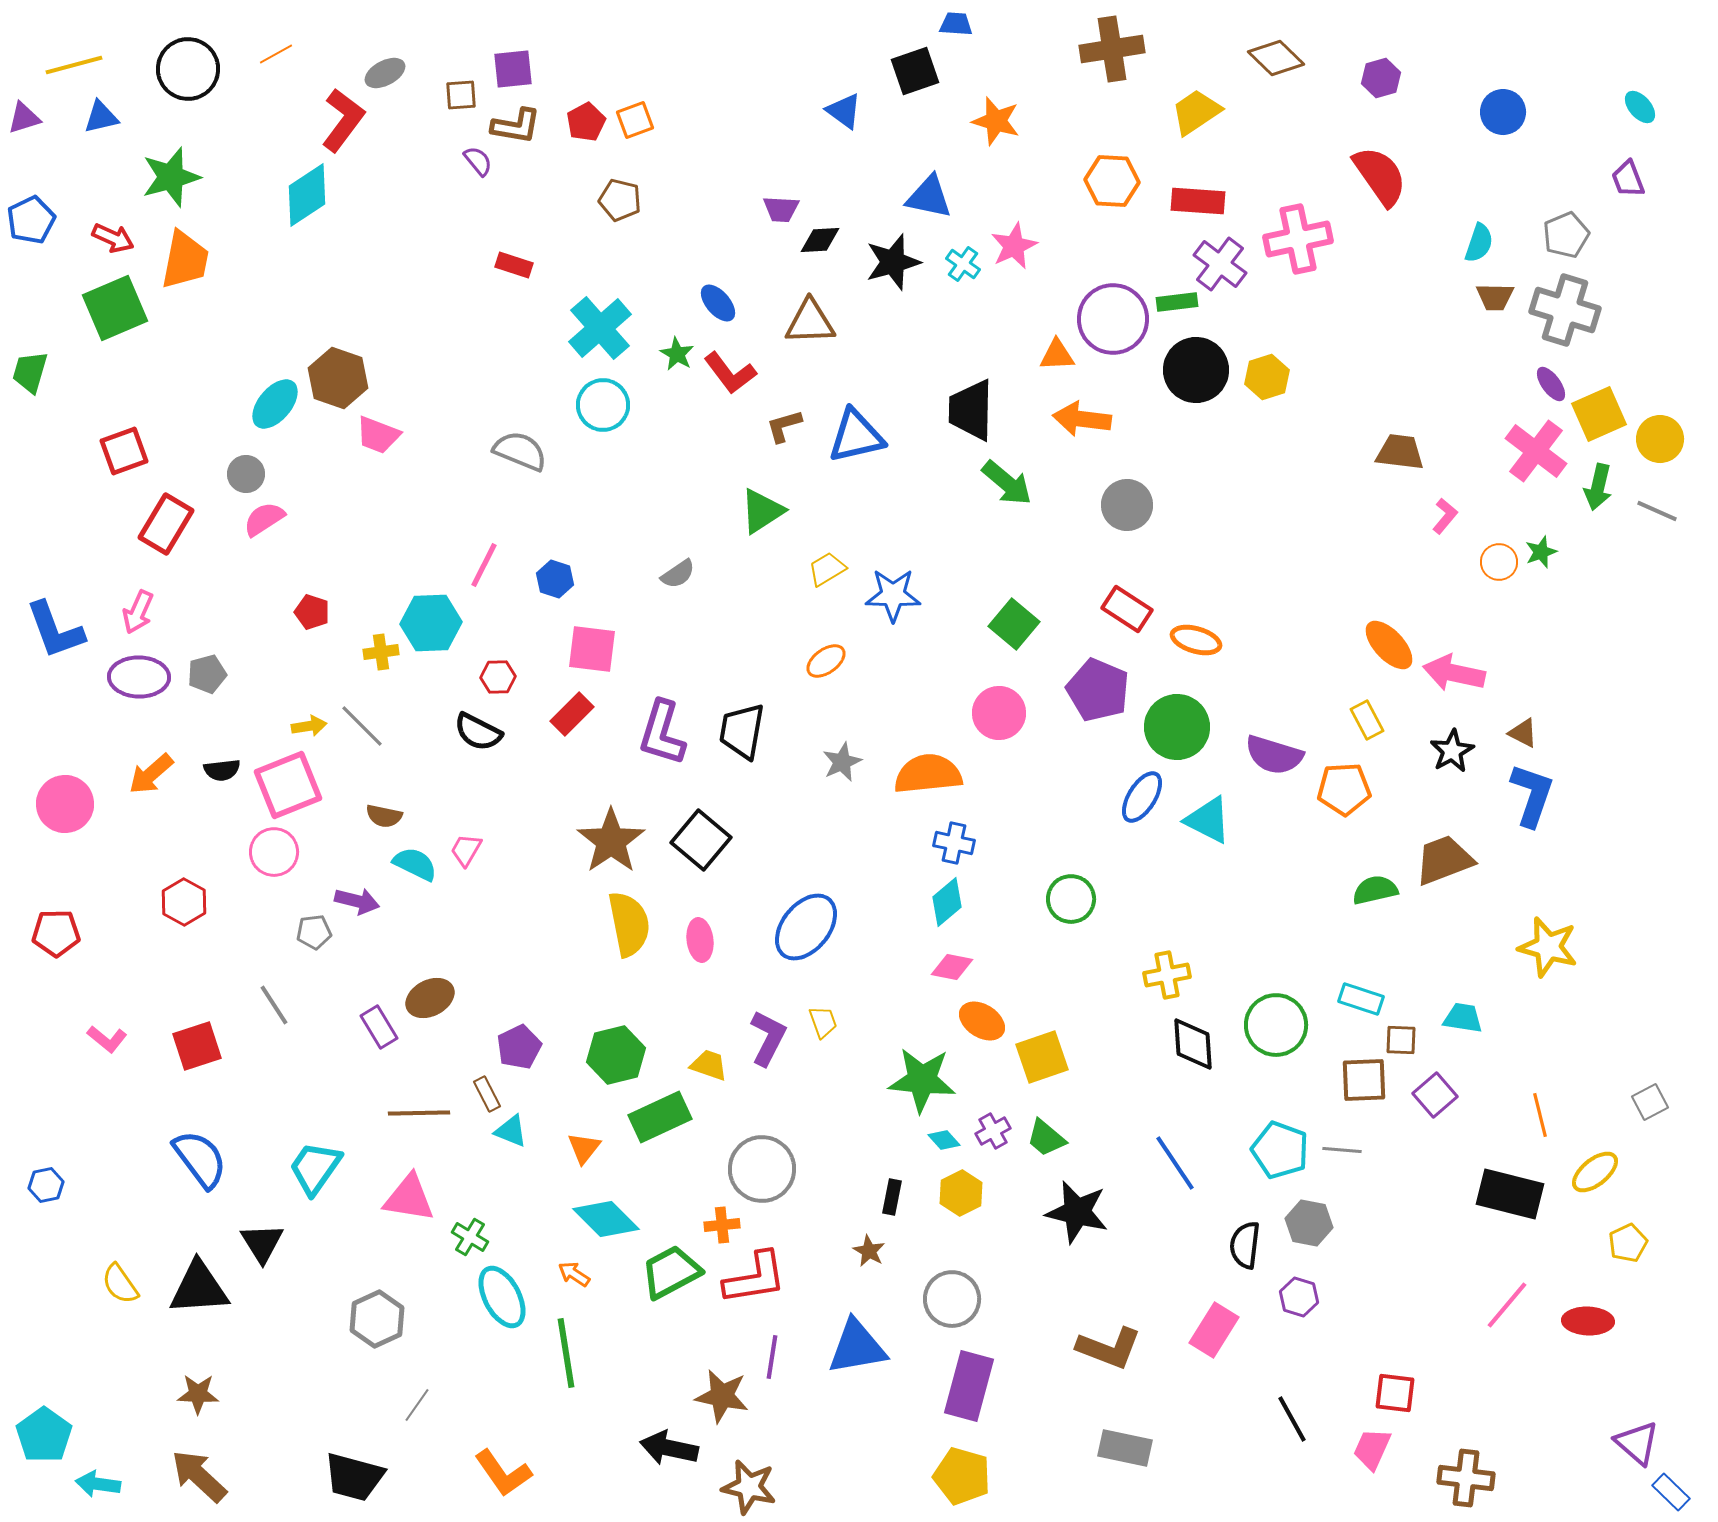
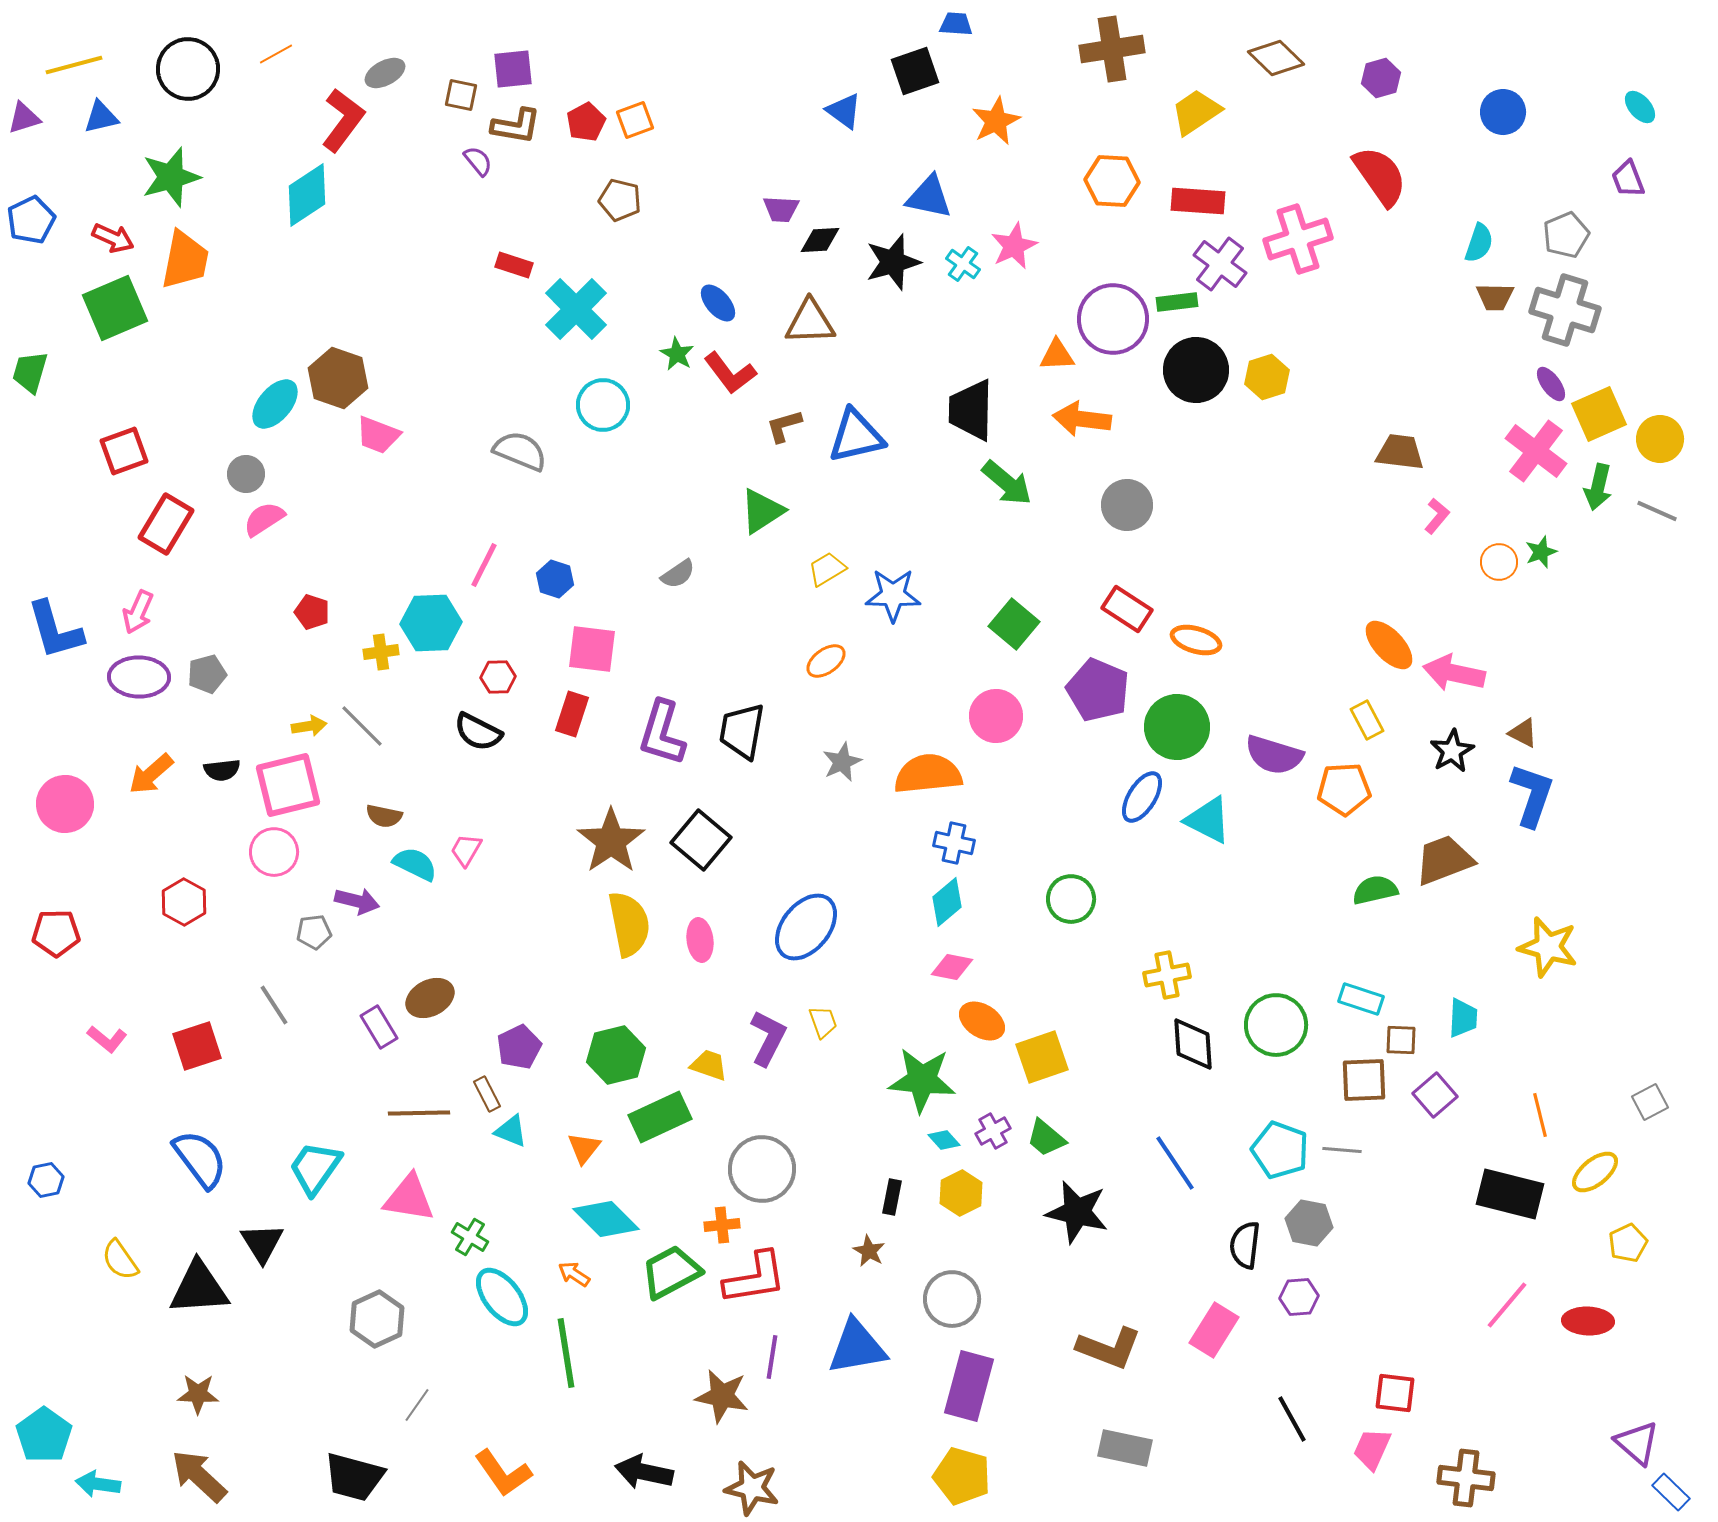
brown square at (461, 95): rotated 16 degrees clockwise
orange star at (996, 121): rotated 30 degrees clockwise
pink cross at (1298, 239): rotated 6 degrees counterclockwise
cyan cross at (600, 328): moved 24 px left, 19 px up; rotated 4 degrees counterclockwise
pink L-shape at (1445, 516): moved 8 px left
blue L-shape at (55, 630): rotated 4 degrees clockwise
pink circle at (999, 713): moved 3 px left, 3 px down
red rectangle at (572, 714): rotated 27 degrees counterclockwise
pink square at (288, 785): rotated 8 degrees clockwise
cyan trapezoid at (1463, 1018): rotated 84 degrees clockwise
blue hexagon at (46, 1185): moved 5 px up
yellow semicircle at (120, 1284): moved 24 px up
cyan ellipse at (502, 1297): rotated 10 degrees counterclockwise
purple hexagon at (1299, 1297): rotated 21 degrees counterclockwise
black arrow at (669, 1448): moved 25 px left, 24 px down
brown star at (749, 1487): moved 3 px right, 1 px down
